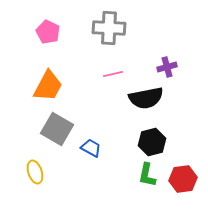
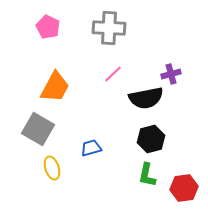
pink pentagon: moved 5 px up
purple cross: moved 4 px right, 7 px down
pink line: rotated 30 degrees counterclockwise
orange trapezoid: moved 7 px right, 1 px down
gray square: moved 19 px left
black hexagon: moved 1 px left, 3 px up
blue trapezoid: rotated 45 degrees counterclockwise
yellow ellipse: moved 17 px right, 4 px up
red hexagon: moved 1 px right, 9 px down
